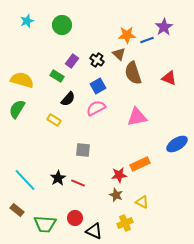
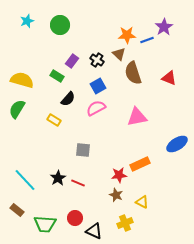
green circle: moved 2 px left
